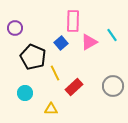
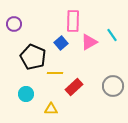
purple circle: moved 1 px left, 4 px up
yellow line: rotated 63 degrees counterclockwise
cyan circle: moved 1 px right, 1 px down
